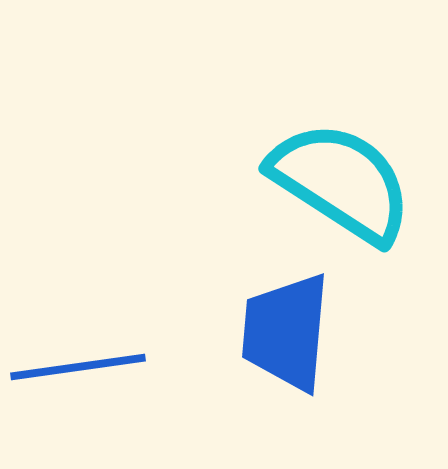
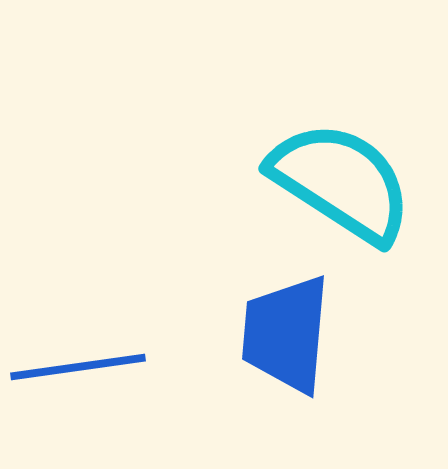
blue trapezoid: moved 2 px down
